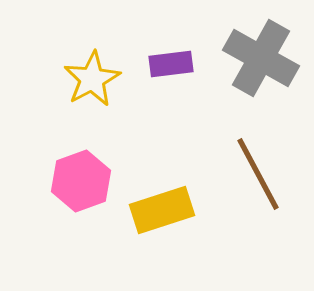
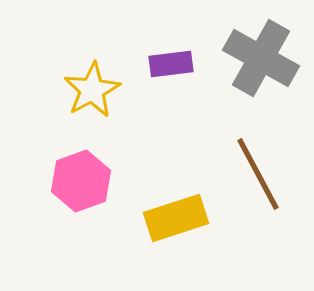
yellow star: moved 11 px down
yellow rectangle: moved 14 px right, 8 px down
